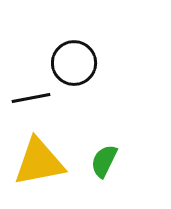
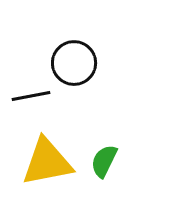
black line: moved 2 px up
yellow triangle: moved 8 px right
